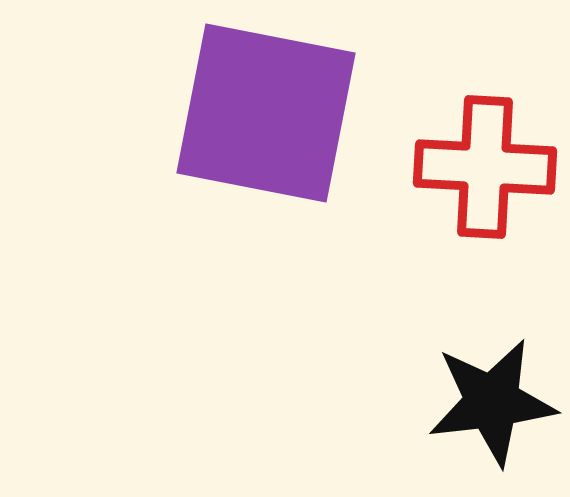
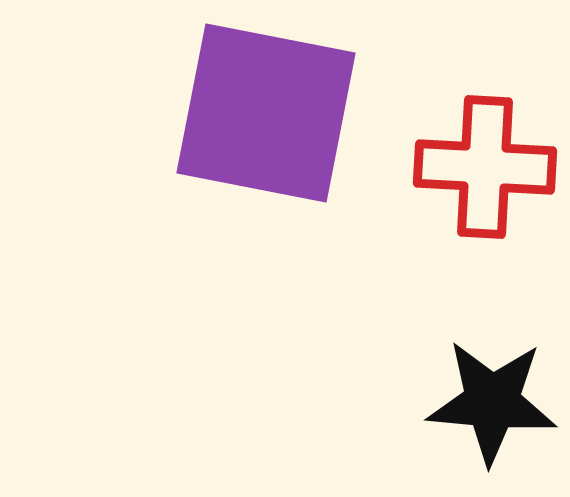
black star: rotated 12 degrees clockwise
